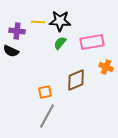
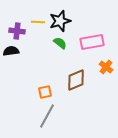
black star: rotated 20 degrees counterclockwise
green semicircle: rotated 88 degrees clockwise
black semicircle: rotated 147 degrees clockwise
orange cross: rotated 16 degrees clockwise
